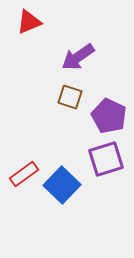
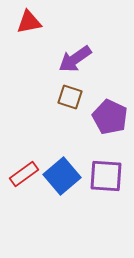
red triangle: rotated 12 degrees clockwise
purple arrow: moved 3 px left, 2 px down
purple pentagon: moved 1 px right, 1 px down
purple square: moved 17 px down; rotated 21 degrees clockwise
blue square: moved 9 px up; rotated 6 degrees clockwise
